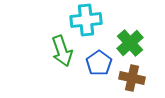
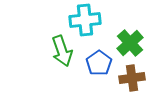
cyan cross: moved 1 px left
brown cross: rotated 20 degrees counterclockwise
